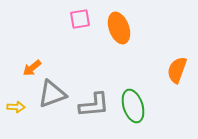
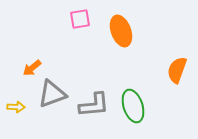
orange ellipse: moved 2 px right, 3 px down
